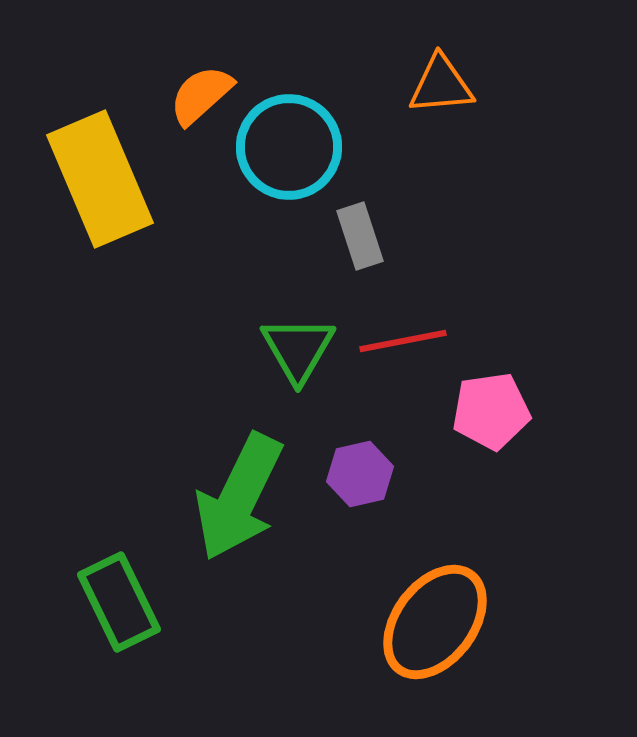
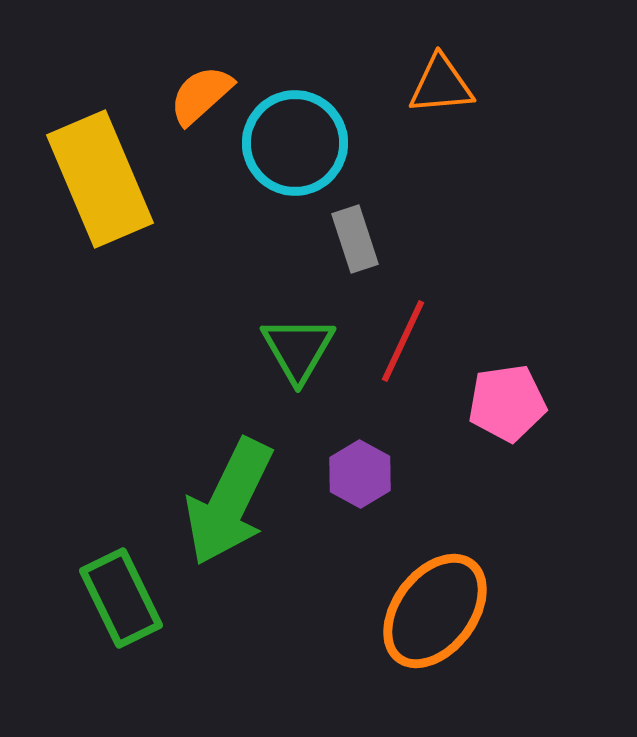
cyan circle: moved 6 px right, 4 px up
gray rectangle: moved 5 px left, 3 px down
red line: rotated 54 degrees counterclockwise
pink pentagon: moved 16 px right, 8 px up
purple hexagon: rotated 18 degrees counterclockwise
green arrow: moved 10 px left, 5 px down
green rectangle: moved 2 px right, 4 px up
orange ellipse: moved 11 px up
